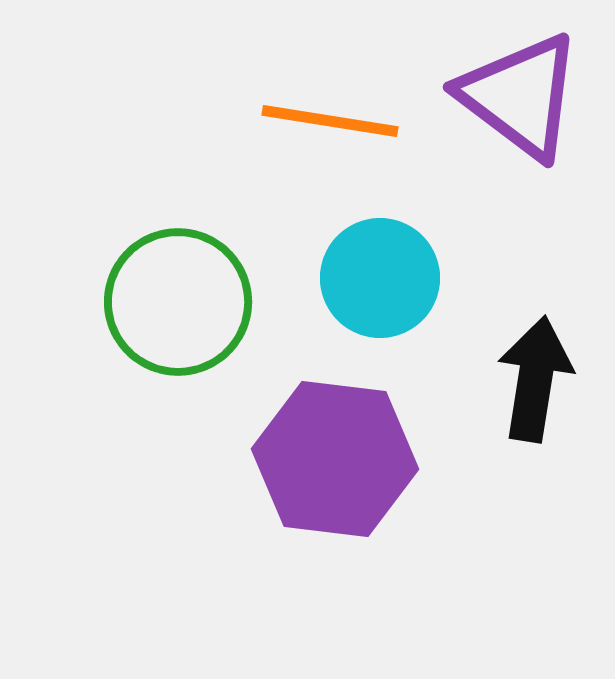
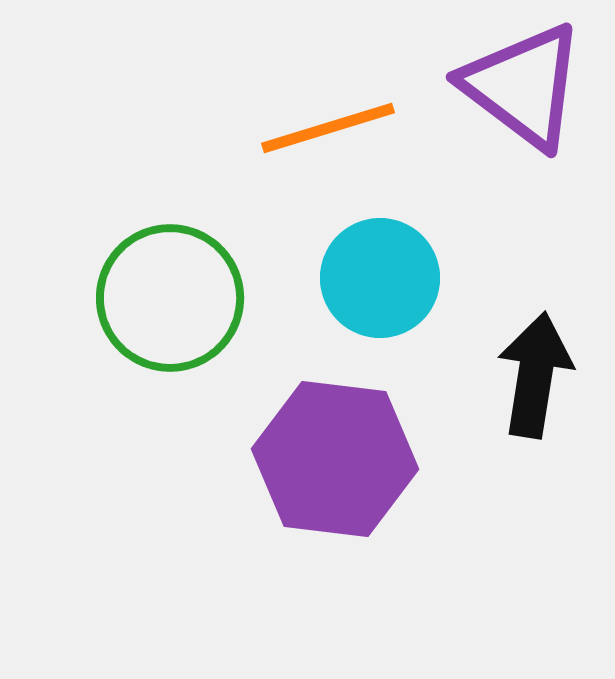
purple triangle: moved 3 px right, 10 px up
orange line: moved 2 px left, 7 px down; rotated 26 degrees counterclockwise
green circle: moved 8 px left, 4 px up
black arrow: moved 4 px up
